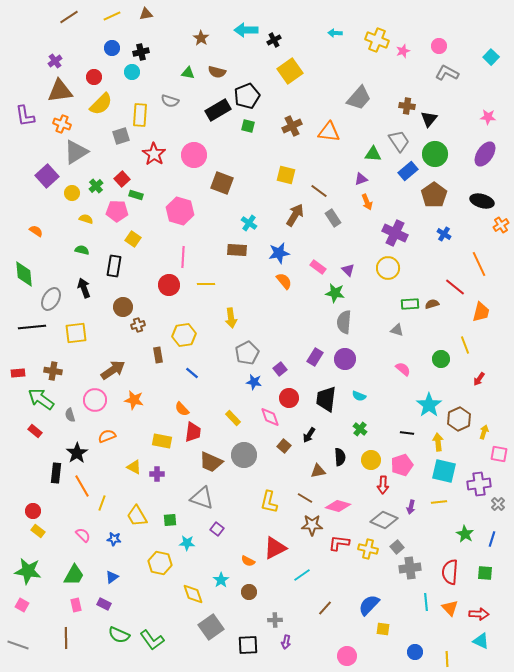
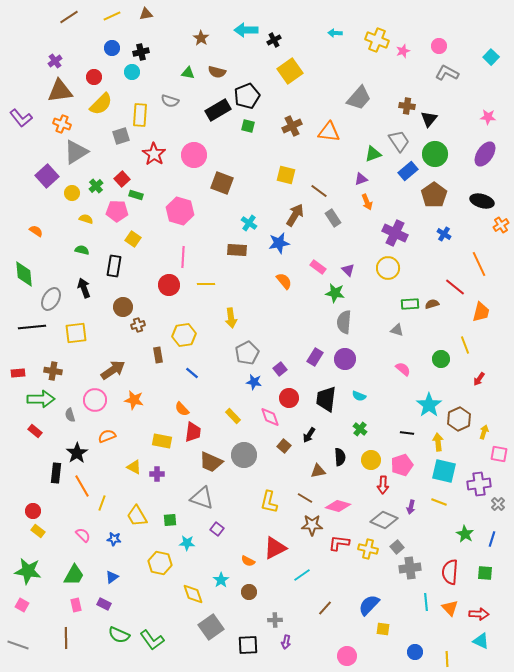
purple L-shape at (25, 116): moved 4 px left, 2 px down; rotated 30 degrees counterclockwise
green triangle at (373, 154): rotated 24 degrees counterclockwise
blue star at (279, 253): moved 10 px up
green arrow at (41, 399): rotated 144 degrees clockwise
yellow rectangle at (233, 418): moved 2 px up
yellow line at (439, 502): rotated 28 degrees clockwise
